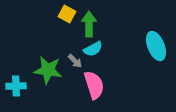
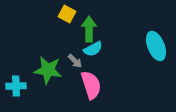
green arrow: moved 5 px down
pink semicircle: moved 3 px left
